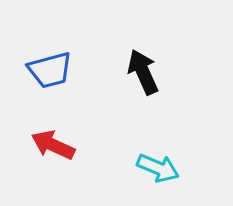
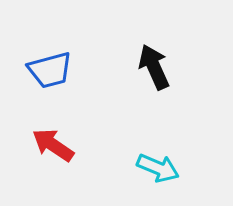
black arrow: moved 11 px right, 5 px up
red arrow: rotated 9 degrees clockwise
